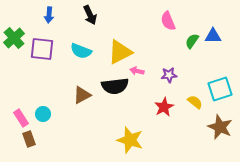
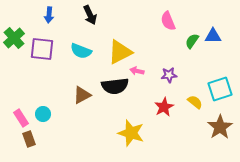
brown star: rotated 15 degrees clockwise
yellow star: moved 1 px right, 7 px up
